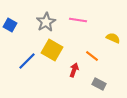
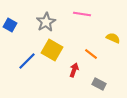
pink line: moved 4 px right, 6 px up
orange line: moved 1 px left, 2 px up
